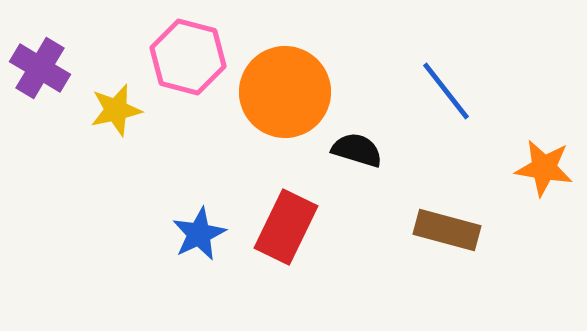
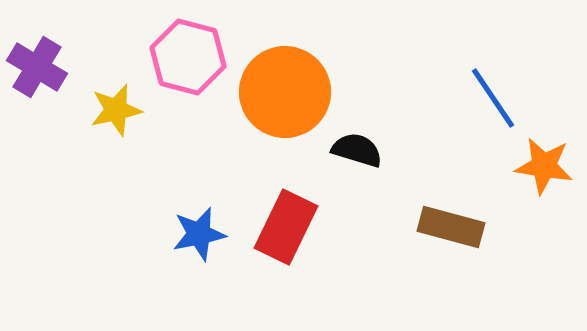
purple cross: moved 3 px left, 1 px up
blue line: moved 47 px right, 7 px down; rotated 4 degrees clockwise
orange star: moved 2 px up
brown rectangle: moved 4 px right, 3 px up
blue star: rotated 14 degrees clockwise
